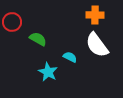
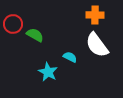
red circle: moved 1 px right, 2 px down
green semicircle: moved 3 px left, 4 px up
